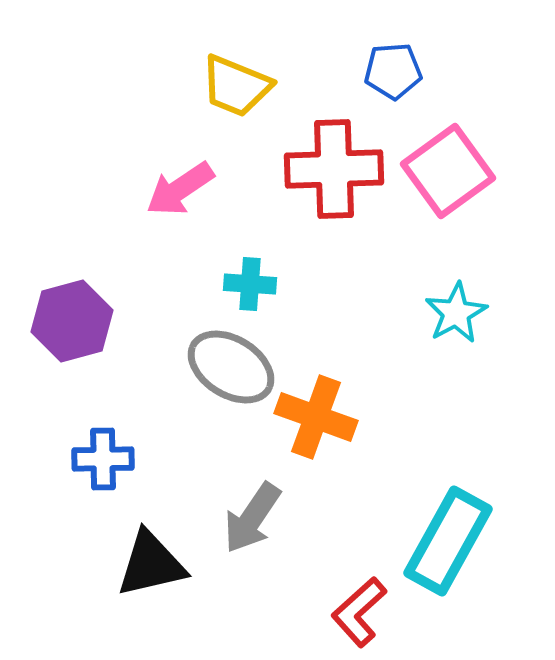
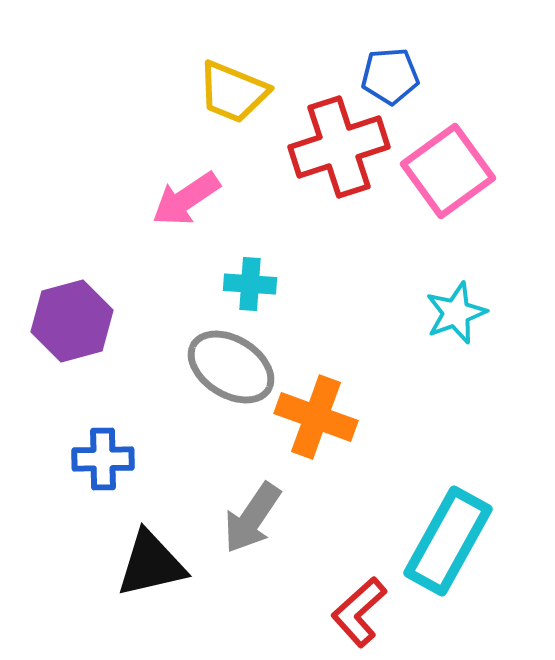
blue pentagon: moved 3 px left, 5 px down
yellow trapezoid: moved 3 px left, 6 px down
red cross: moved 5 px right, 22 px up; rotated 16 degrees counterclockwise
pink arrow: moved 6 px right, 10 px down
cyan star: rotated 8 degrees clockwise
